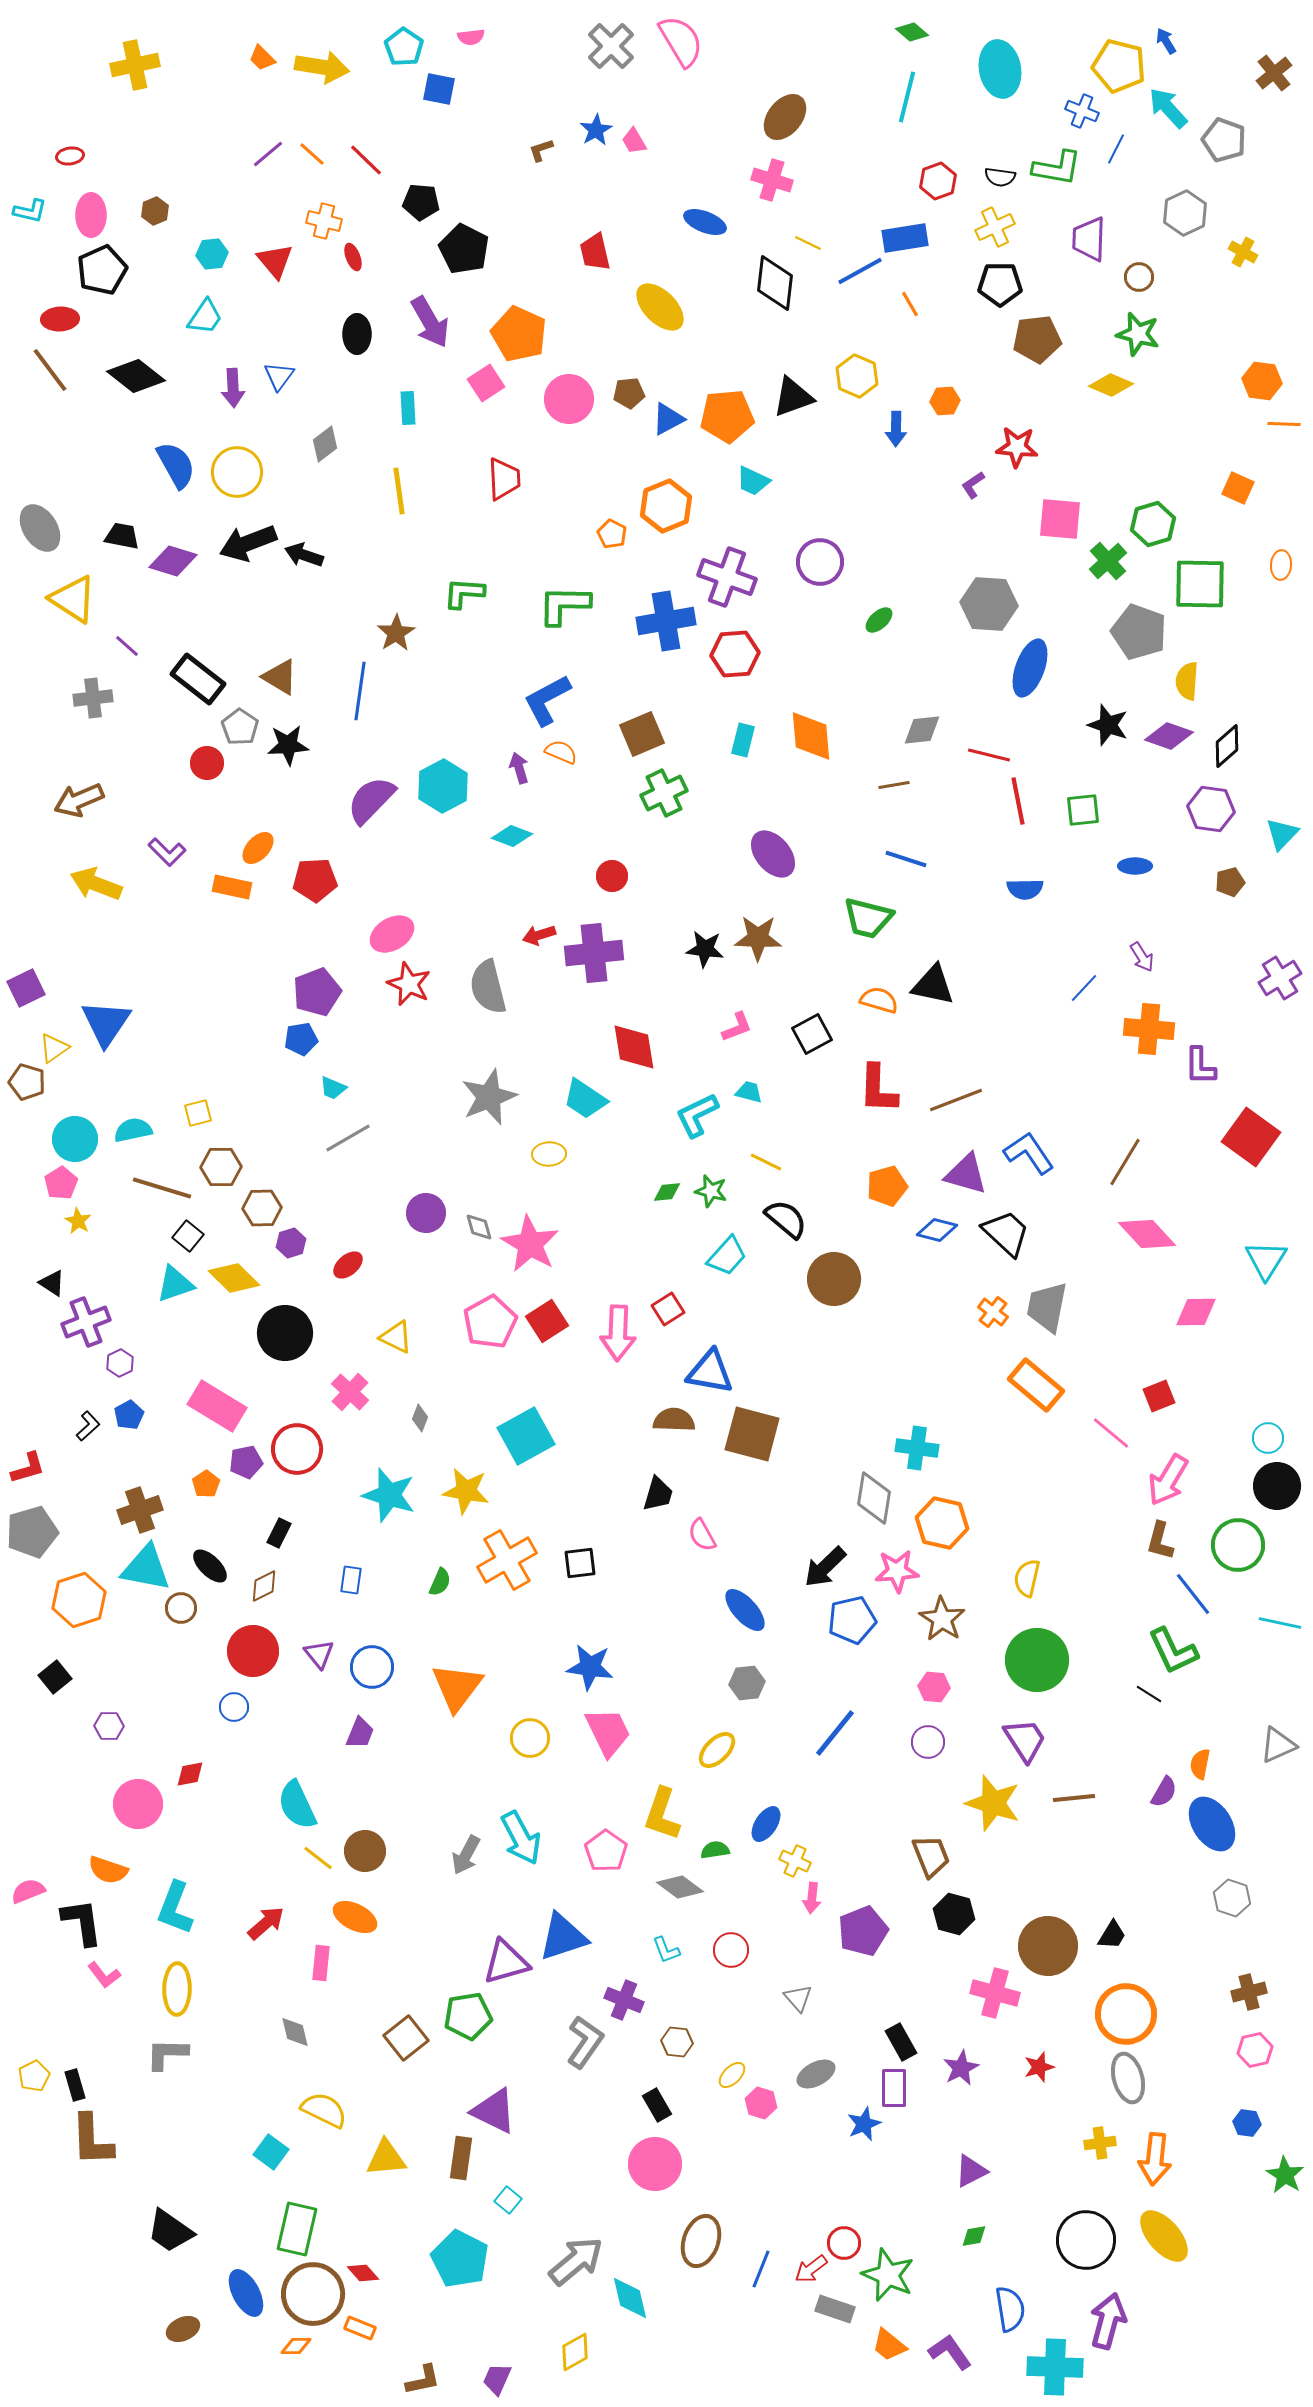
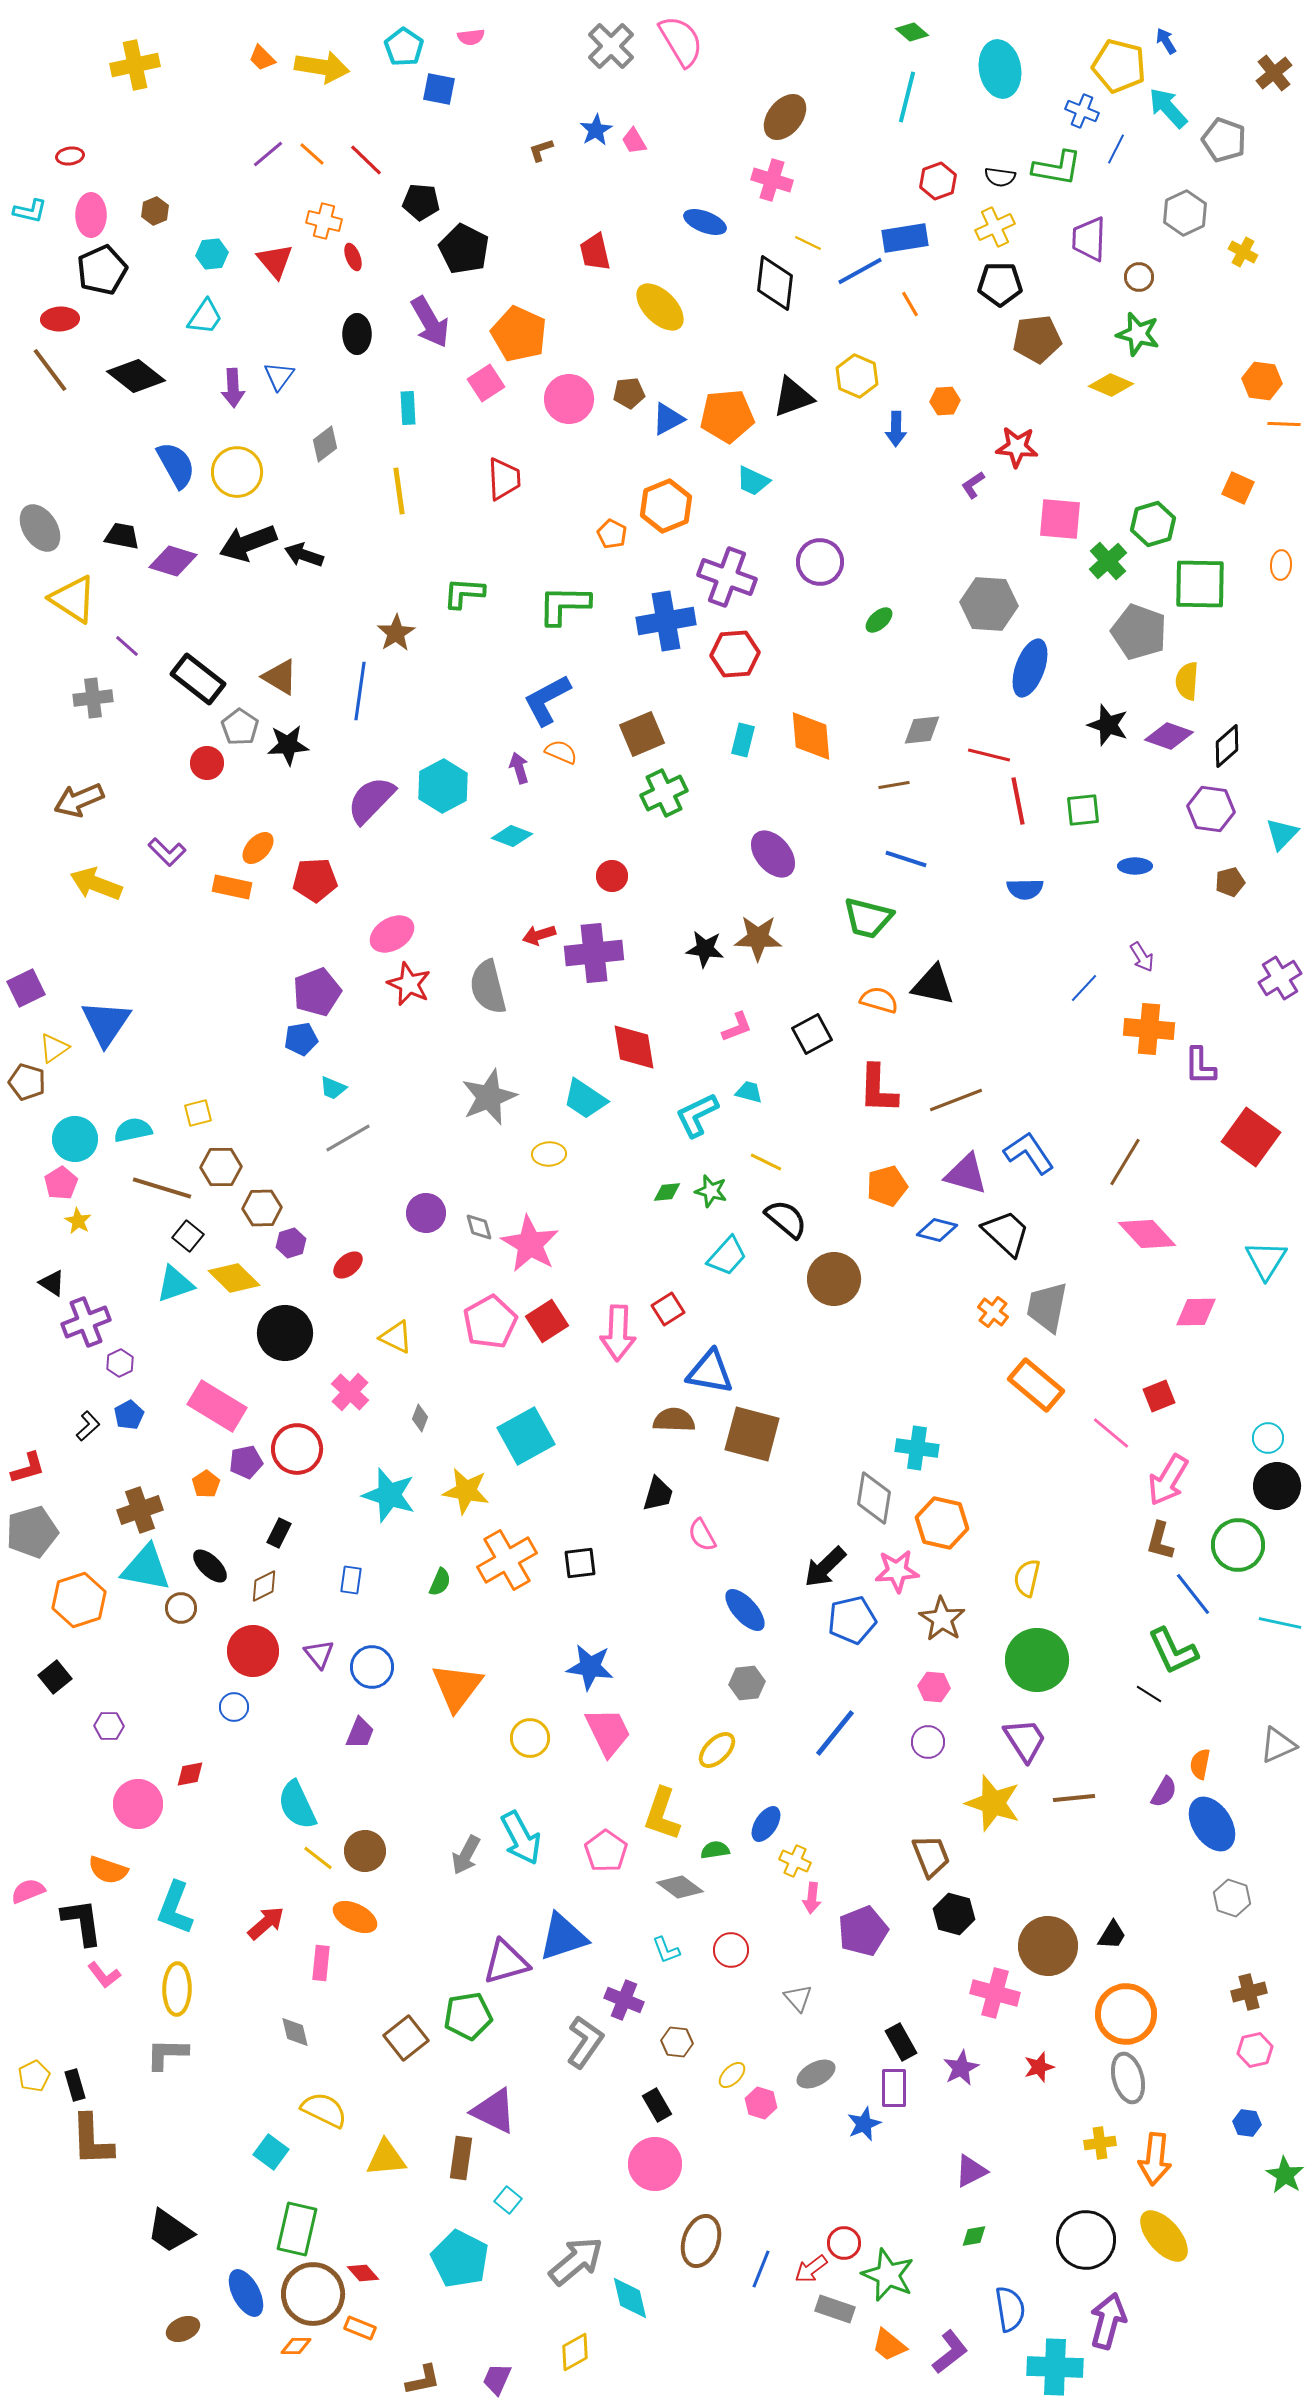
purple L-shape at (950, 2352): rotated 87 degrees clockwise
